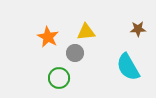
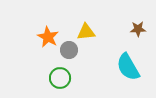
gray circle: moved 6 px left, 3 px up
green circle: moved 1 px right
